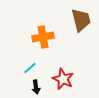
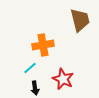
brown trapezoid: moved 1 px left
orange cross: moved 8 px down
black arrow: moved 1 px left, 1 px down
